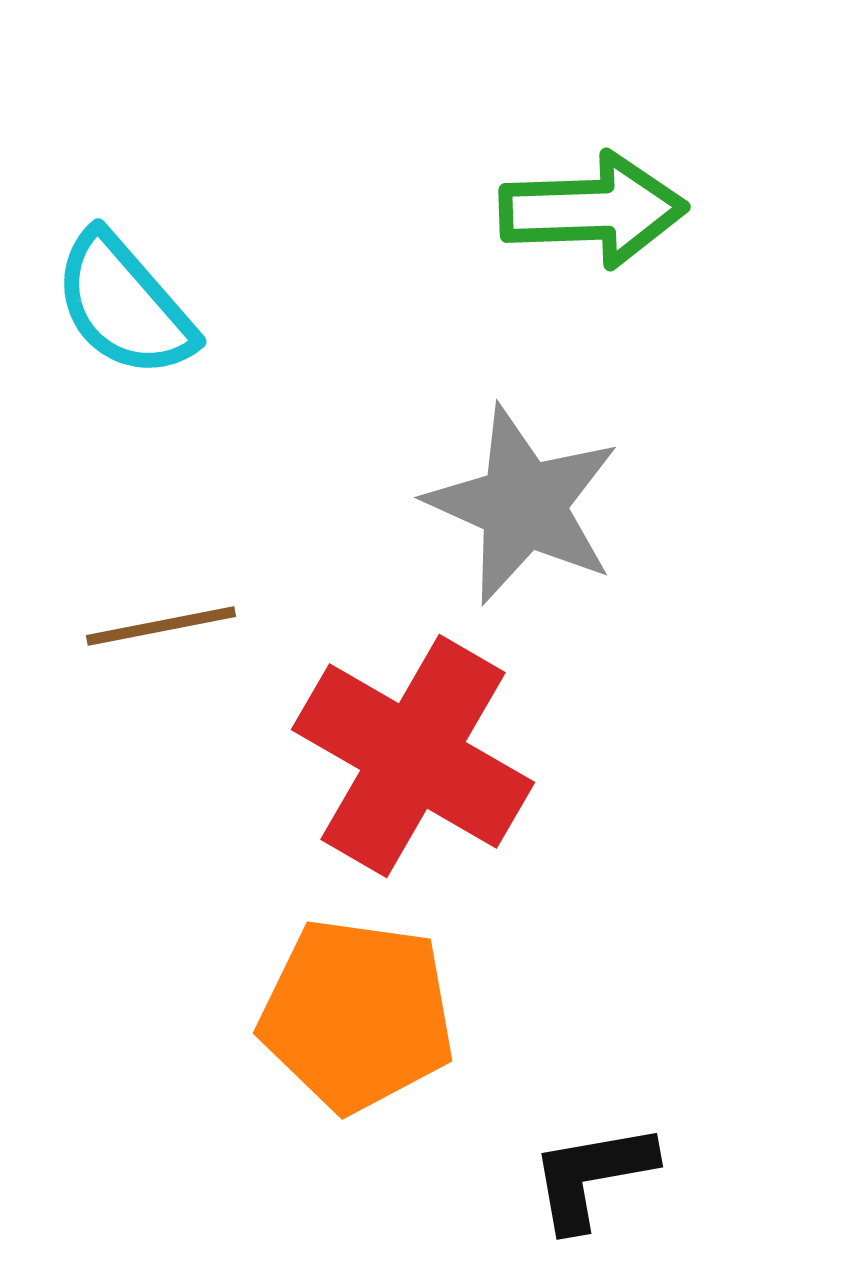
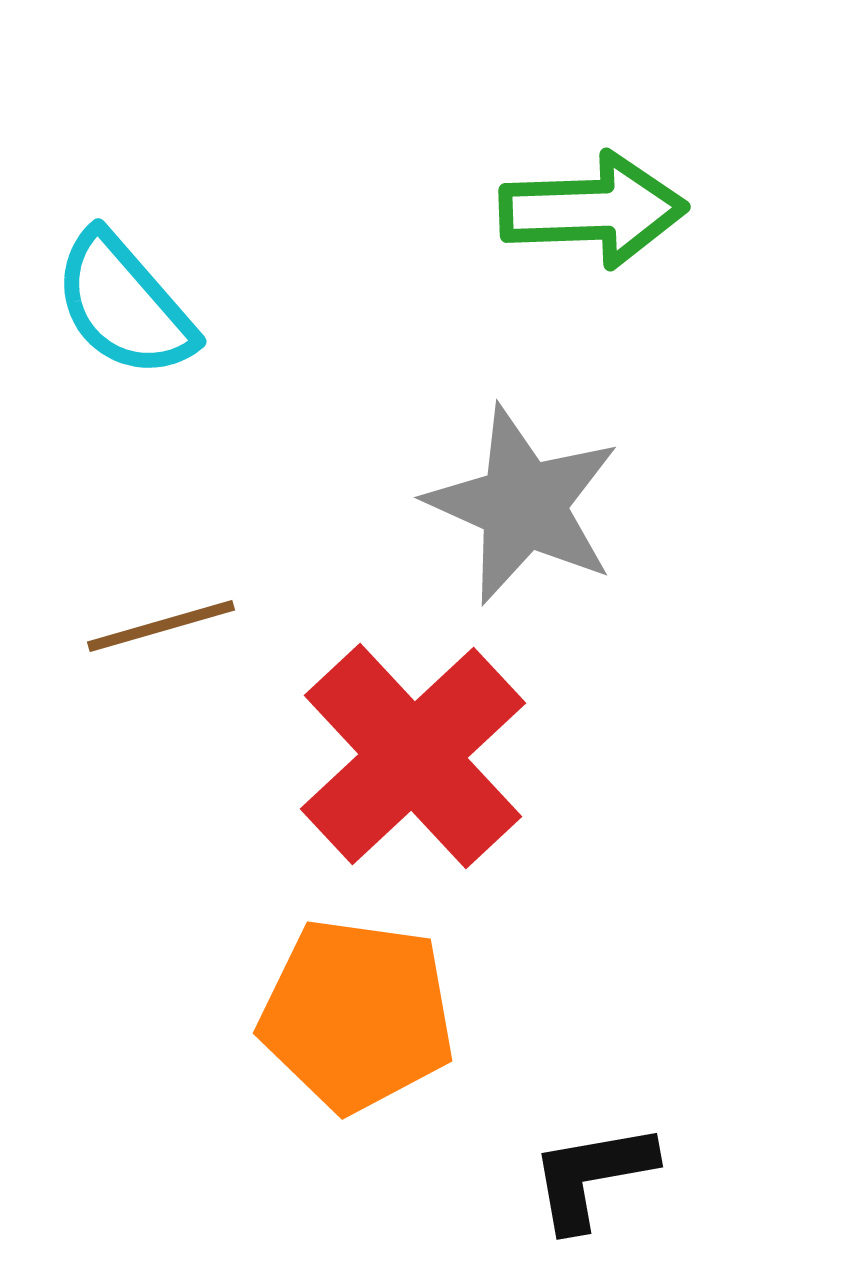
brown line: rotated 5 degrees counterclockwise
red cross: rotated 17 degrees clockwise
